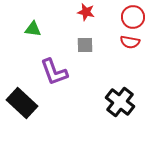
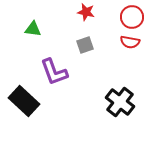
red circle: moved 1 px left
gray square: rotated 18 degrees counterclockwise
black rectangle: moved 2 px right, 2 px up
